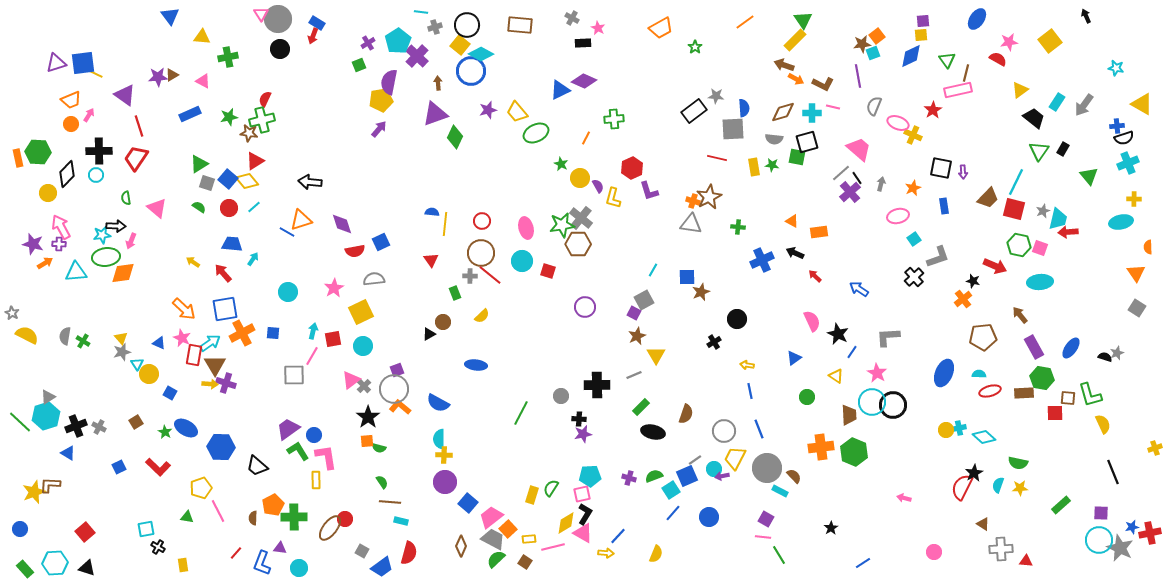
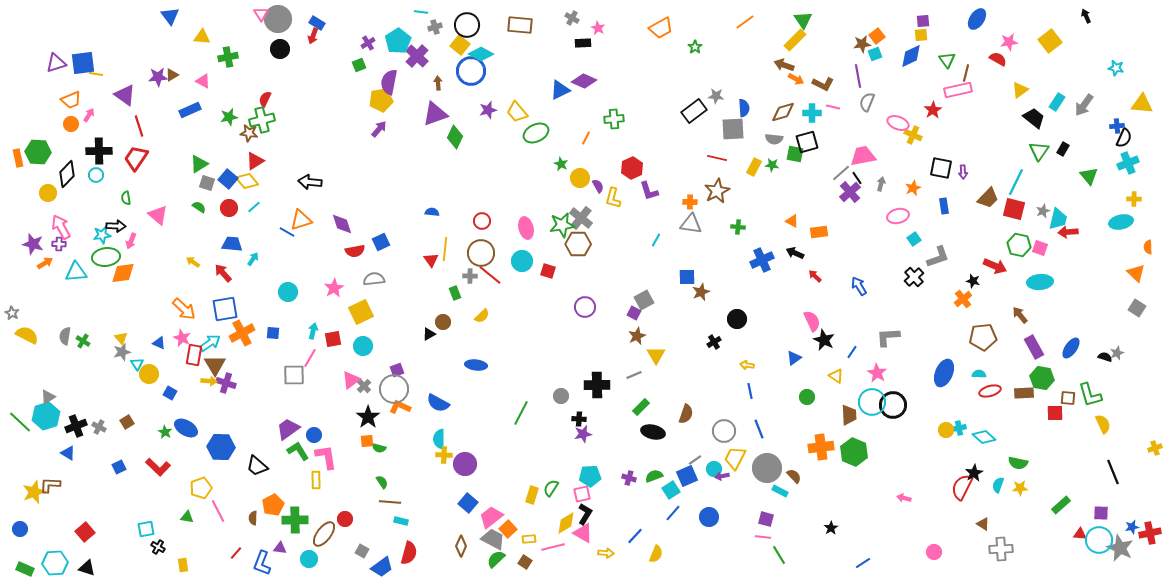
cyan square at (873, 53): moved 2 px right, 1 px down
yellow line at (96, 74): rotated 16 degrees counterclockwise
yellow triangle at (1142, 104): rotated 25 degrees counterclockwise
gray semicircle at (874, 106): moved 7 px left, 4 px up
blue rectangle at (190, 114): moved 4 px up
black semicircle at (1124, 138): rotated 48 degrees counterclockwise
pink trapezoid at (859, 149): moved 4 px right, 7 px down; rotated 52 degrees counterclockwise
green square at (797, 157): moved 2 px left, 3 px up
yellow rectangle at (754, 167): rotated 36 degrees clockwise
brown star at (709, 197): moved 8 px right, 6 px up
orange cross at (693, 201): moved 3 px left, 1 px down; rotated 16 degrees counterclockwise
pink triangle at (157, 208): moved 1 px right, 7 px down
yellow line at (445, 224): moved 25 px down
cyan line at (653, 270): moved 3 px right, 30 px up
orange triangle at (1136, 273): rotated 12 degrees counterclockwise
blue arrow at (859, 289): moved 3 px up; rotated 24 degrees clockwise
black star at (838, 334): moved 14 px left, 6 px down
pink line at (312, 356): moved 2 px left, 2 px down
yellow arrow at (210, 384): moved 1 px left, 3 px up
orange L-shape at (400, 407): rotated 15 degrees counterclockwise
brown square at (136, 422): moved 9 px left
purple circle at (445, 482): moved 20 px right, 18 px up
green cross at (294, 517): moved 1 px right, 3 px down
purple square at (766, 519): rotated 14 degrees counterclockwise
brown ellipse at (330, 528): moved 6 px left, 6 px down
blue line at (618, 536): moved 17 px right
red triangle at (1026, 561): moved 54 px right, 27 px up
cyan circle at (299, 568): moved 10 px right, 9 px up
green rectangle at (25, 569): rotated 24 degrees counterclockwise
